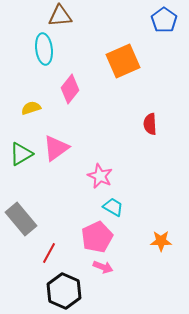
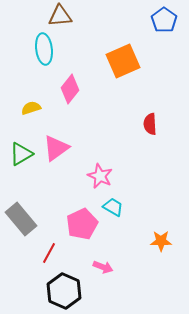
pink pentagon: moved 15 px left, 13 px up
